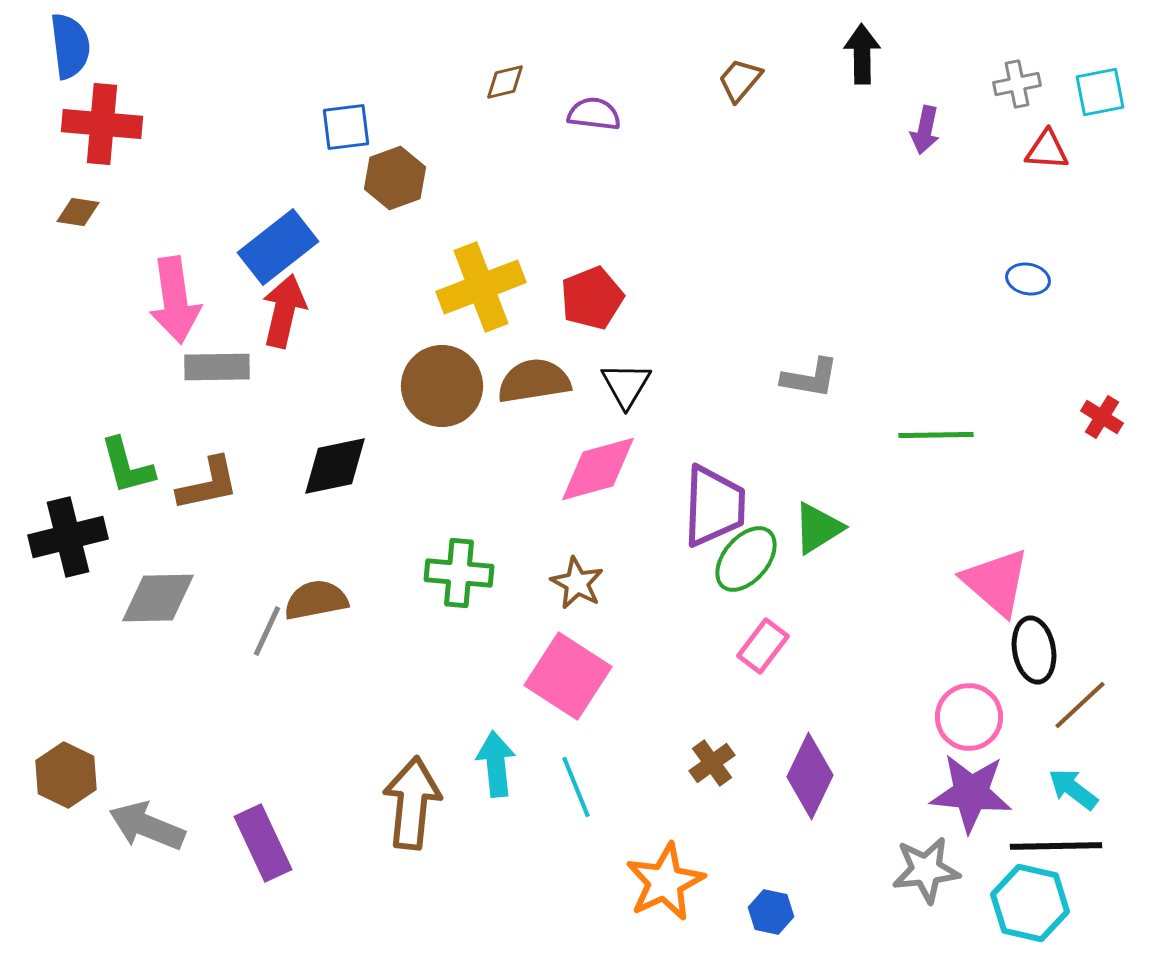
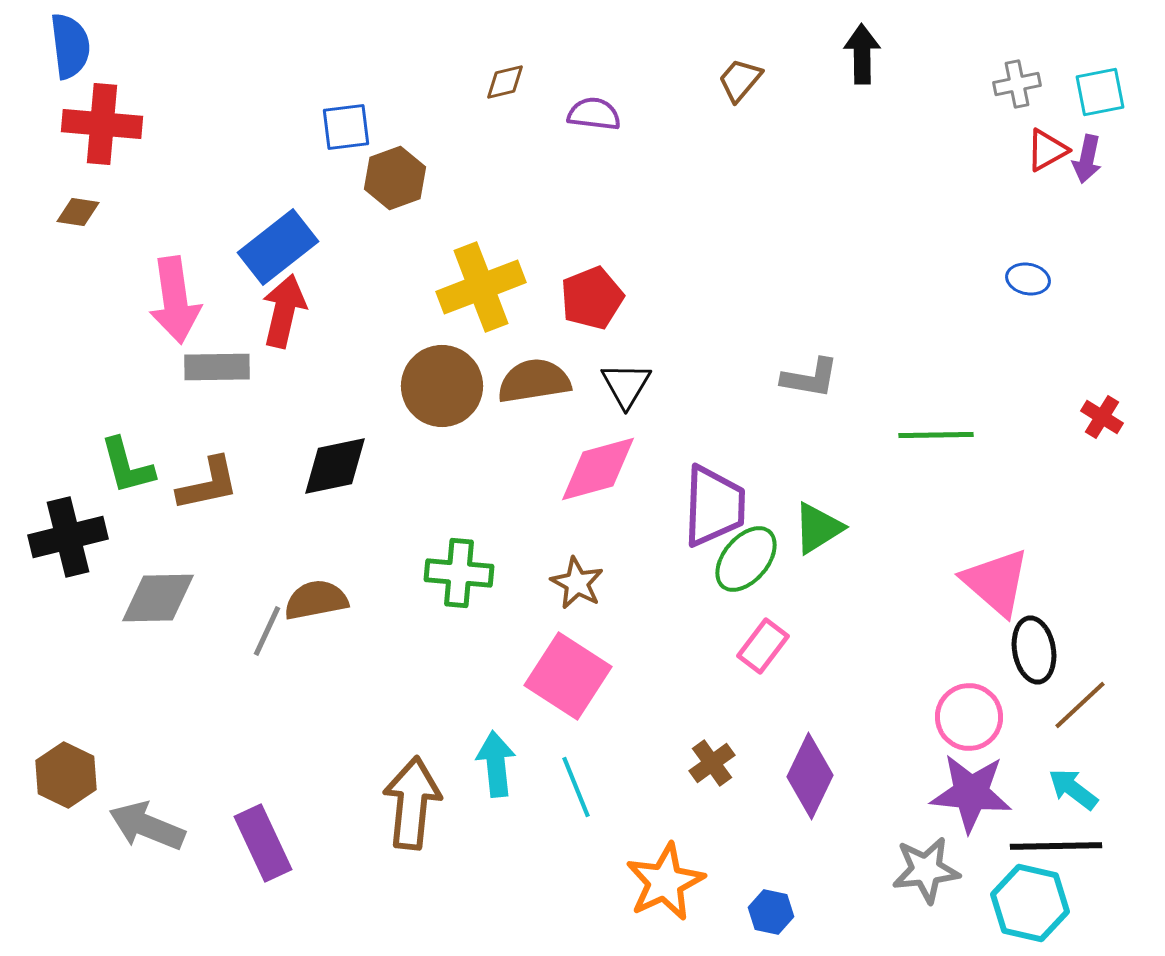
purple arrow at (925, 130): moved 162 px right, 29 px down
red triangle at (1047, 150): rotated 33 degrees counterclockwise
